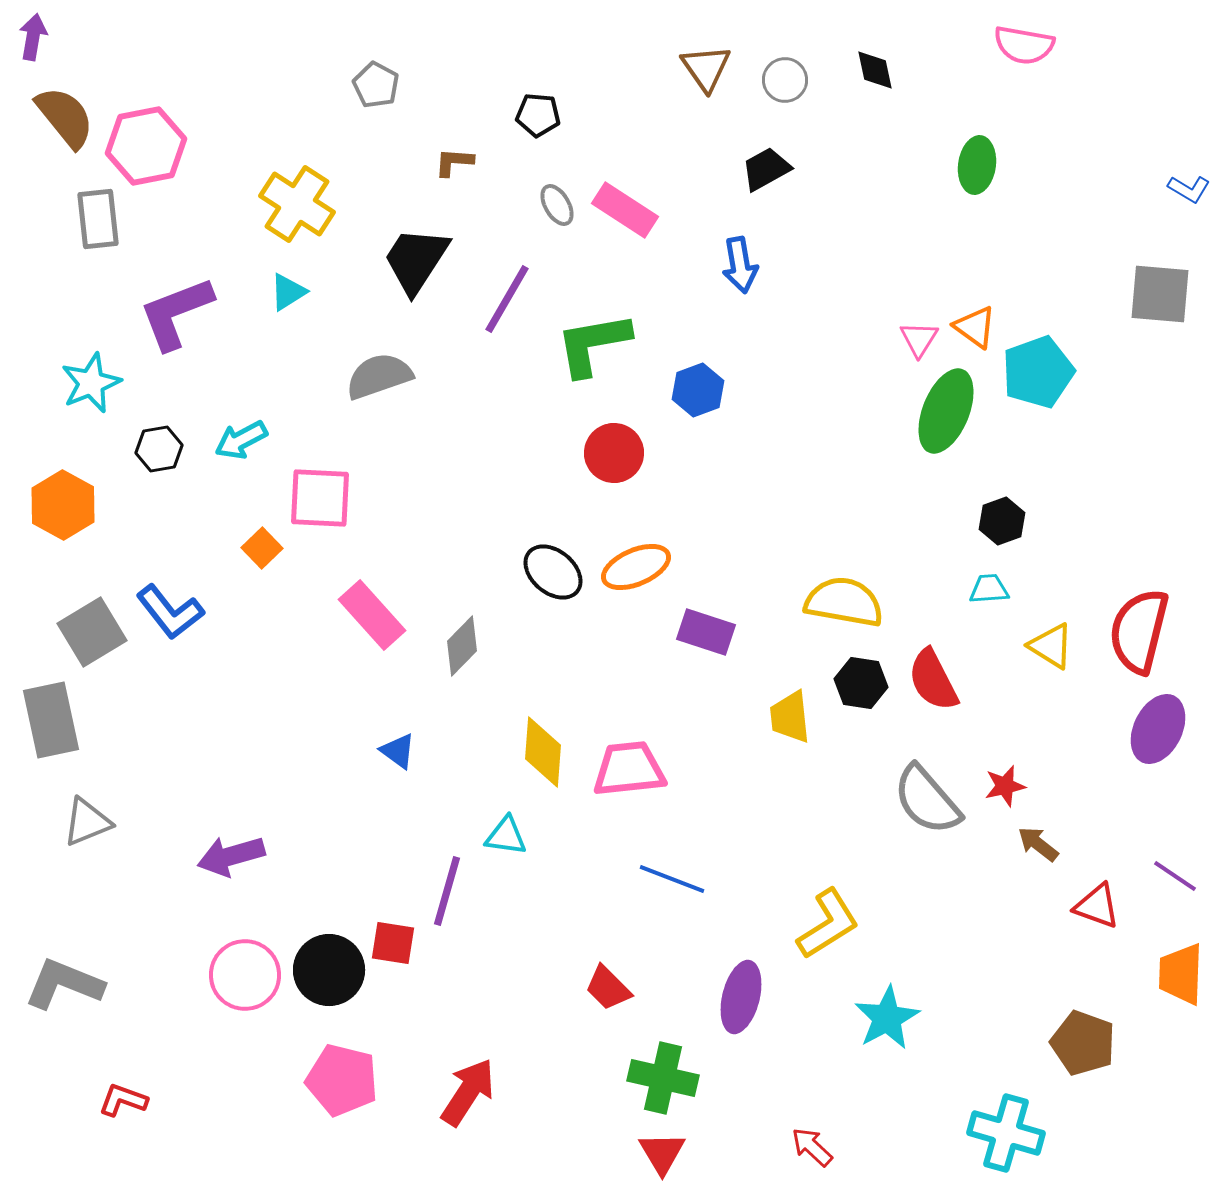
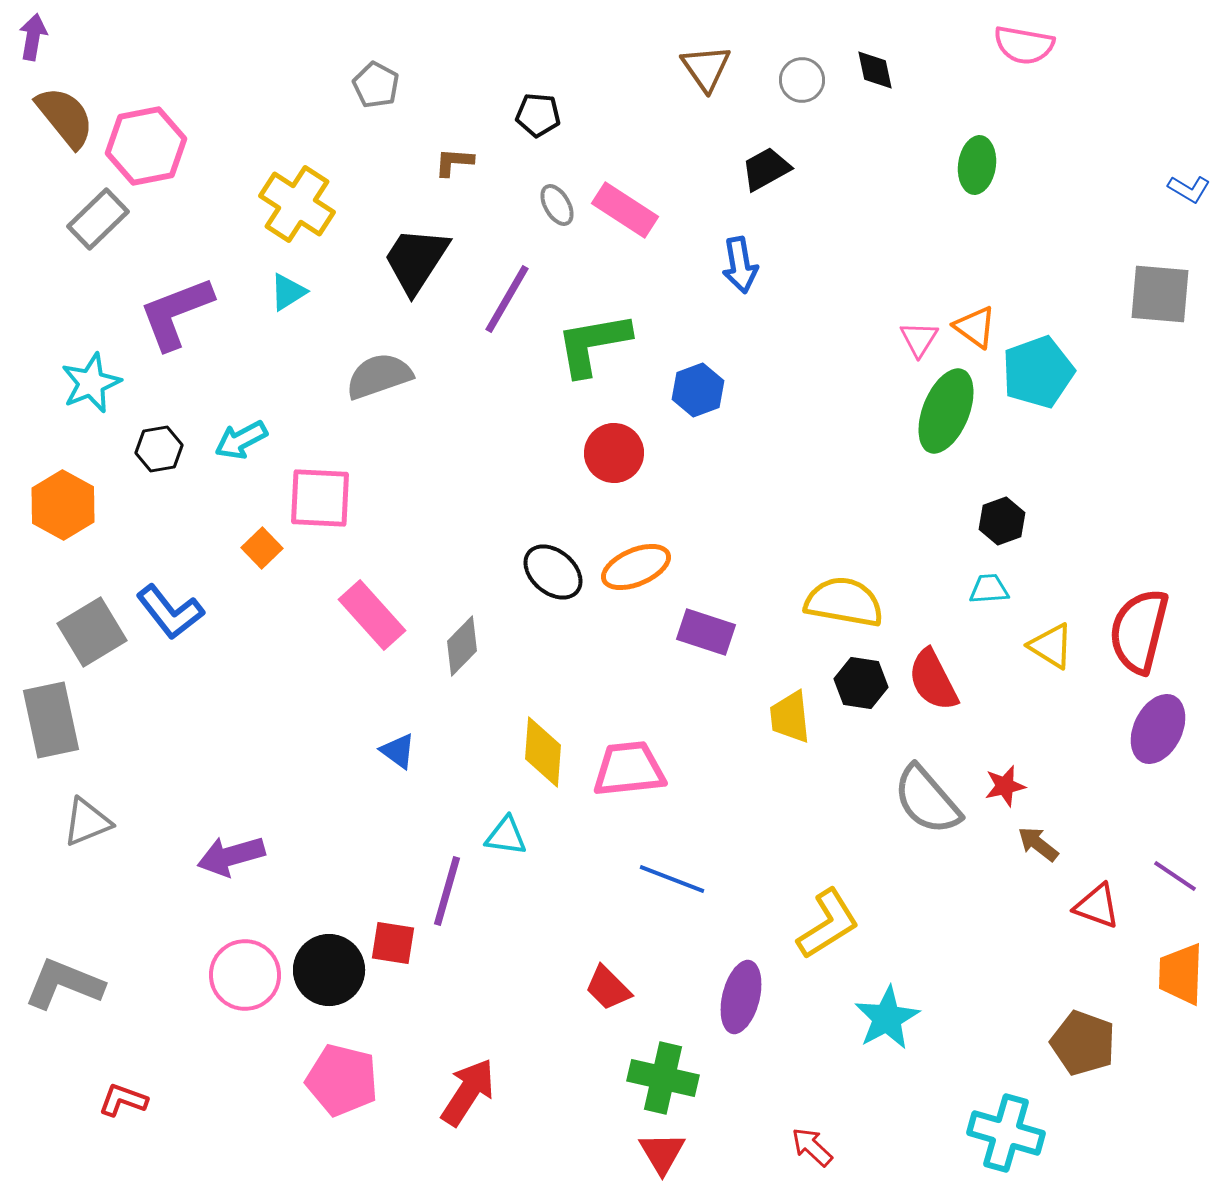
gray circle at (785, 80): moved 17 px right
gray rectangle at (98, 219): rotated 52 degrees clockwise
